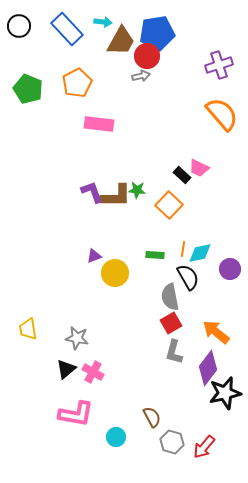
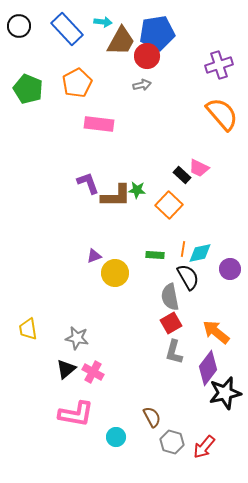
gray arrow: moved 1 px right, 9 px down
purple L-shape: moved 4 px left, 9 px up
